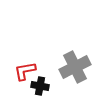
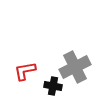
black cross: moved 13 px right
